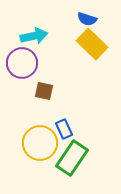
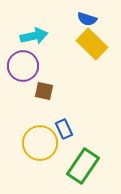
purple circle: moved 1 px right, 3 px down
green rectangle: moved 11 px right, 8 px down
